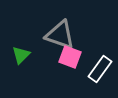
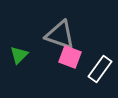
green triangle: moved 2 px left
